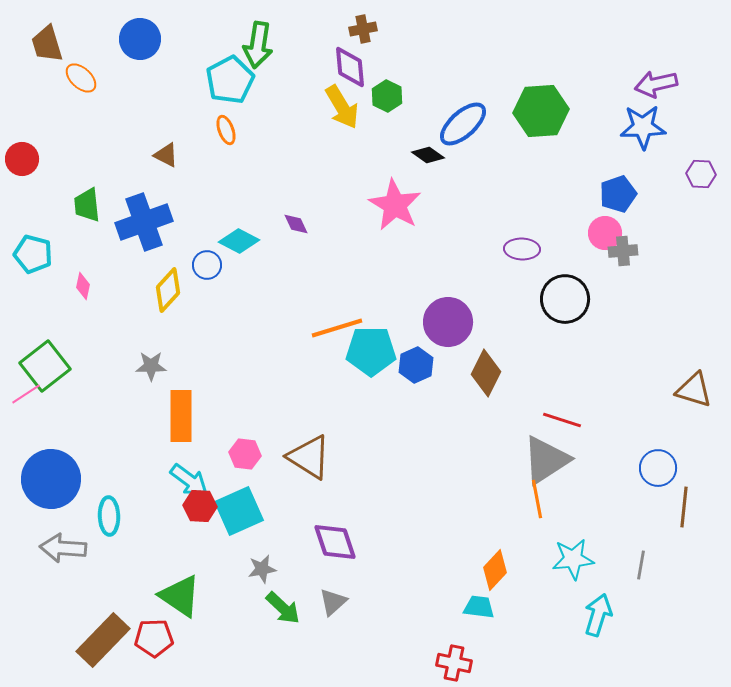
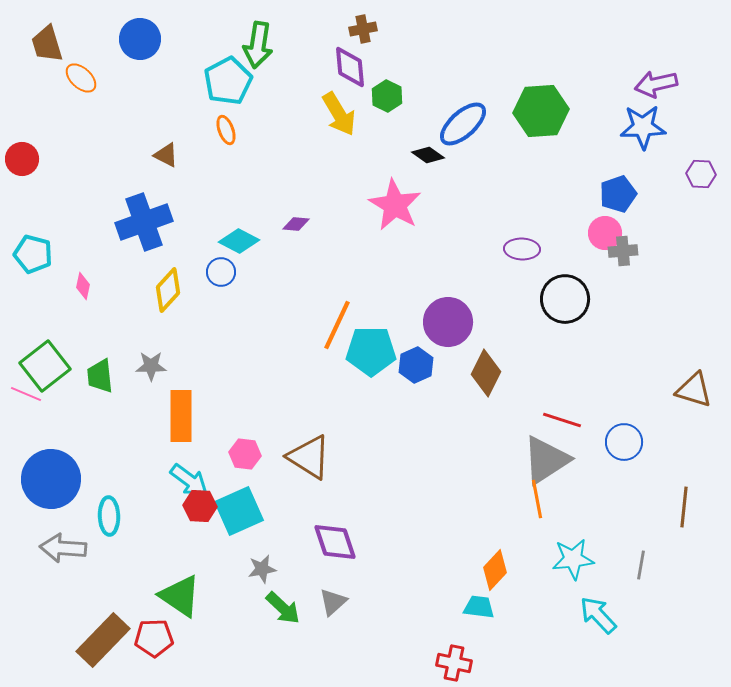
cyan pentagon at (230, 80): moved 2 px left, 1 px down
yellow arrow at (342, 107): moved 3 px left, 7 px down
green trapezoid at (87, 205): moved 13 px right, 171 px down
purple diamond at (296, 224): rotated 60 degrees counterclockwise
blue circle at (207, 265): moved 14 px right, 7 px down
orange line at (337, 328): moved 3 px up; rotated 48 degrees counterclockwise
pink line at (26, 394): rotated 56 degrees clockwise
blue circle at (658, 468): moved 34 px left, 26 px up
cyan arrow at (598, 615): rotated 60 degrees counterclockwise
